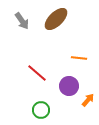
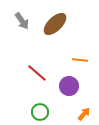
brown ellipse: moved 1 px left, 5 px down
orange line: moved 1 px right, 2 px down
orange arrow: moved 4 px left, 14 px down
green circle: moved 1 px left, 2 px down
